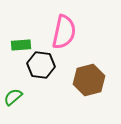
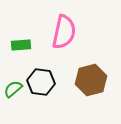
black hexagon: moved 17 px down
brown hexagon: moved 2 px right
green semicircle: moved 8 px up
